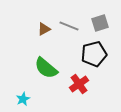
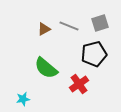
cyan star: rotated 16 degrees clockwise
